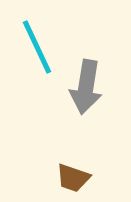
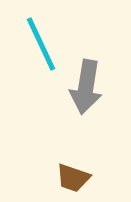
cyan line: moved 4 px right, 3 px up
